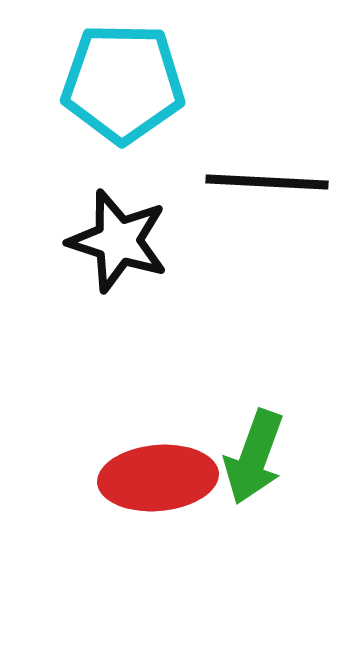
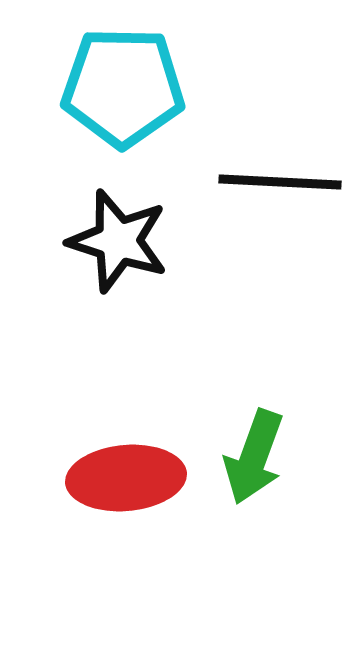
cyan pentagon: moved 4 px down
black line: moved 13 px right
red ellipse: moved 32 px left
